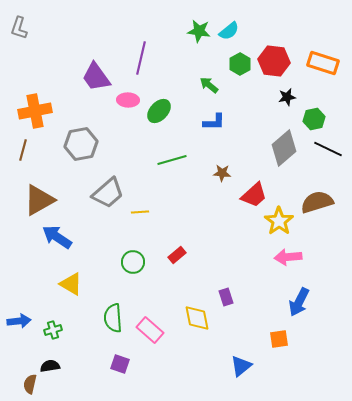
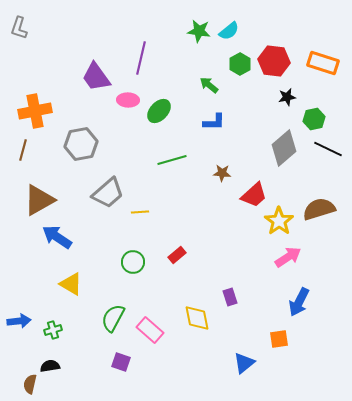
brown semicircle at (317, 202): moved 2 px right, 7 px down
pink arrow at (288, 257): rotated 152 degrees clockwise
purple rectangle at (226, 297): moved 4 px right
green semicircle at (113, 318): rotated 32 degrees clockwise
purple square at (120, 364): moved 1 px right, 2 px up
blue triangle at (241, 366): moved 3 px right, 3 px up
